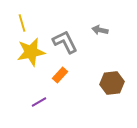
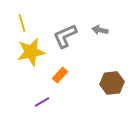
gray L-shape: moved 6 px up; rotated 88 degrees counterclockwise
purple line: moved 3 px right
